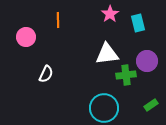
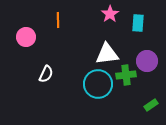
cyan rectangle: rotated 18 degrees clockwise
cyan circle: moved 6 px left, 24 px up
